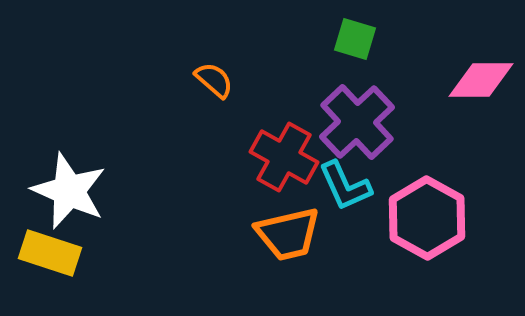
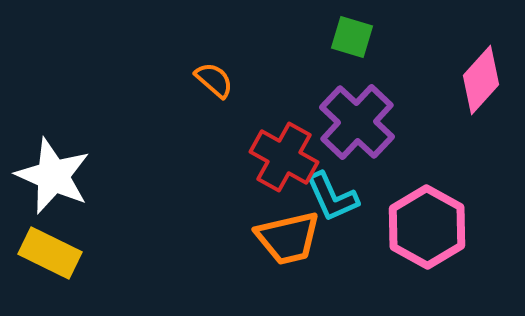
green square: moved 3 px left, 2 px up
pink diamond: rotated 48 degrees counterclockwise
purple cross: rotated 4 degrees counterclockwise
cyan L-shape: moved 13 px left, 11 px down
white star: moved 16 px left, 15 px up
pink hexagon: moved 9 px down
orange trapezoid: moved 4 px down
yellow rectangle: rotated 8 degrees clockwise
